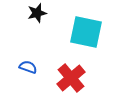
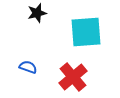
cyan square: rotated 16 degrees counterclockwise
red cross: moved 2 px right, 1 px up
